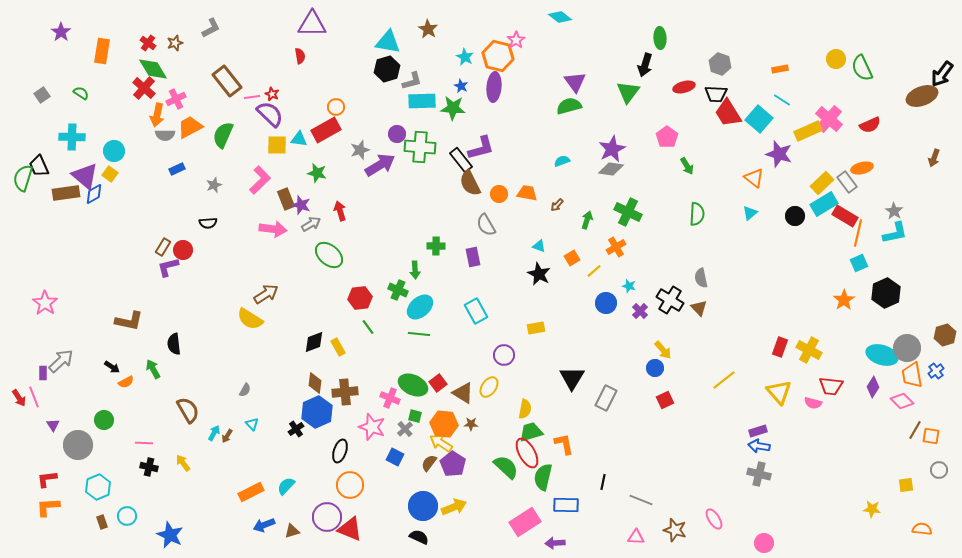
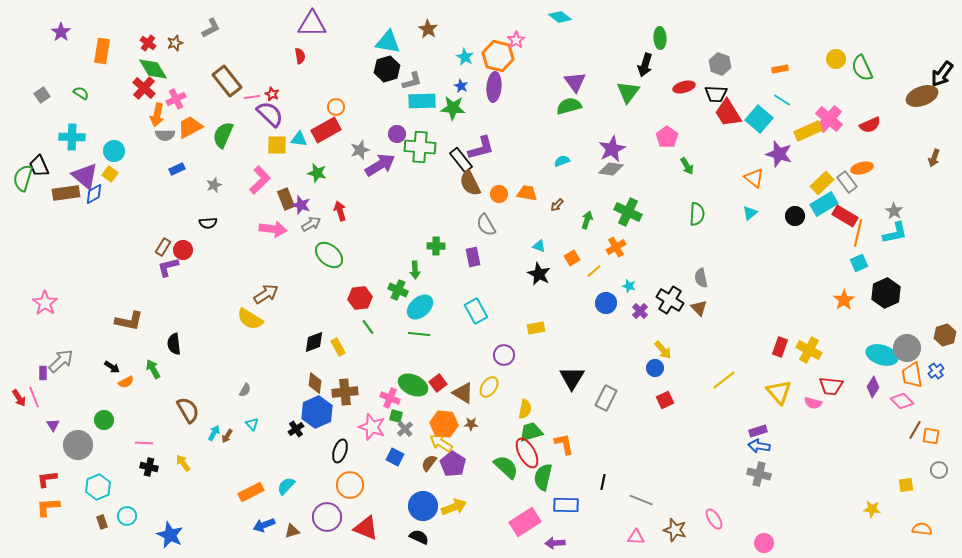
green square at (415, 416): moved 19 px left
red triangle at (350, 529): moved 16 px right, 1 px up
